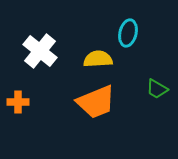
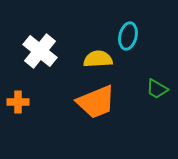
cyan ellipse: moved 3 px down
